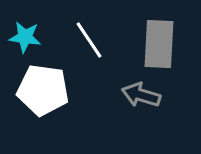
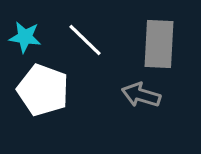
white line: moved 4 px left; rotated 12 degrees counterclockwise
white pentagon: rotated 12 degrees clockwise
